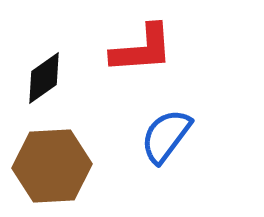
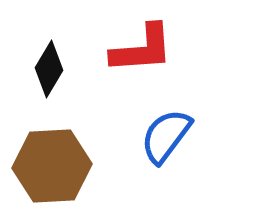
black diamond: moved 5 px right, 9 px up; rotated 24 degrees counterclockwise
